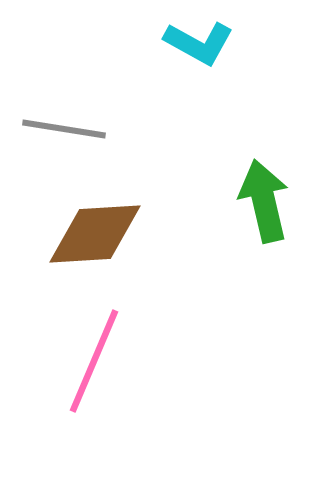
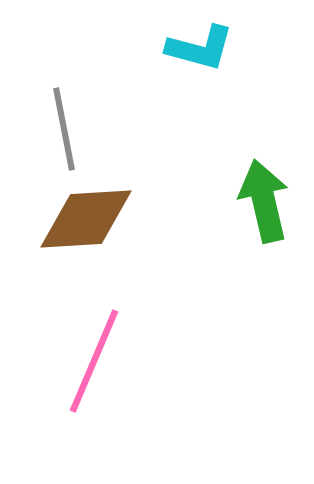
cyan L-shape: moved 1 px right, 5 px down; rotated 14 degrees counterclockwise
gray line: rotated 70 degrees clockwise
brown diamond: moved 9 px left, 15 px up
